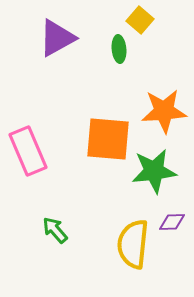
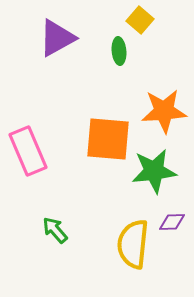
green ellipse: moved 2 px down
